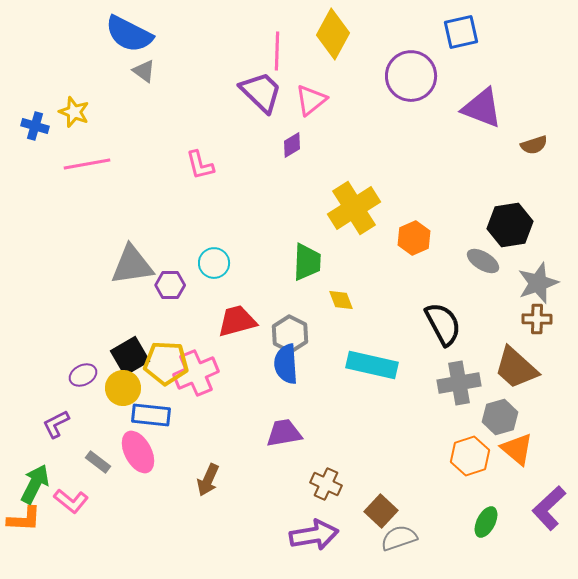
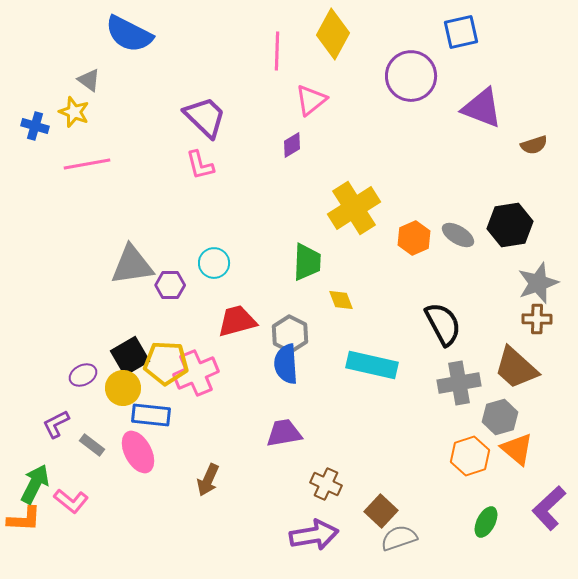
gray triangle at (144, 71): moved 55 px left, 9 px down
purple trapezoid at (261, 92): moved 56 px left, 25 px down
gray ellipse at (483, 261): moved 25 px left, 26 px up
gray rectangle at (98, 462): moved 6 px left, 17 px up
